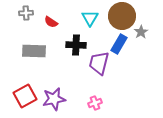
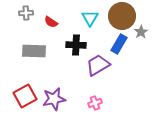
purple trapezoid: moved 1 px left, 2 px down; rotated 45 degrees clockwise
